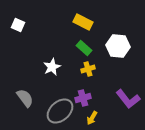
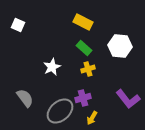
white hexagon: moved 2 px right
